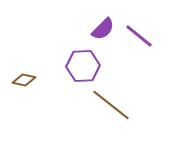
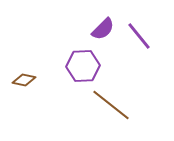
purple line: rotated 12 degrees clockwise
